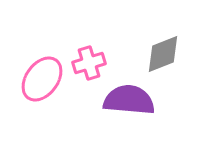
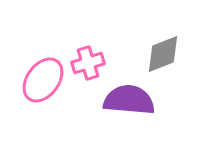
pink cross: moved 1 px left
pink ellipse: moved 1 px right, 1 px down
